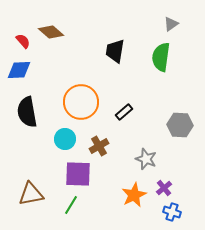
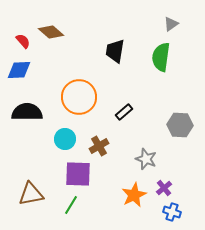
orange circle: moved 2 px left, 5 px up
black semicircle: rotated 100 degrees clockwise
